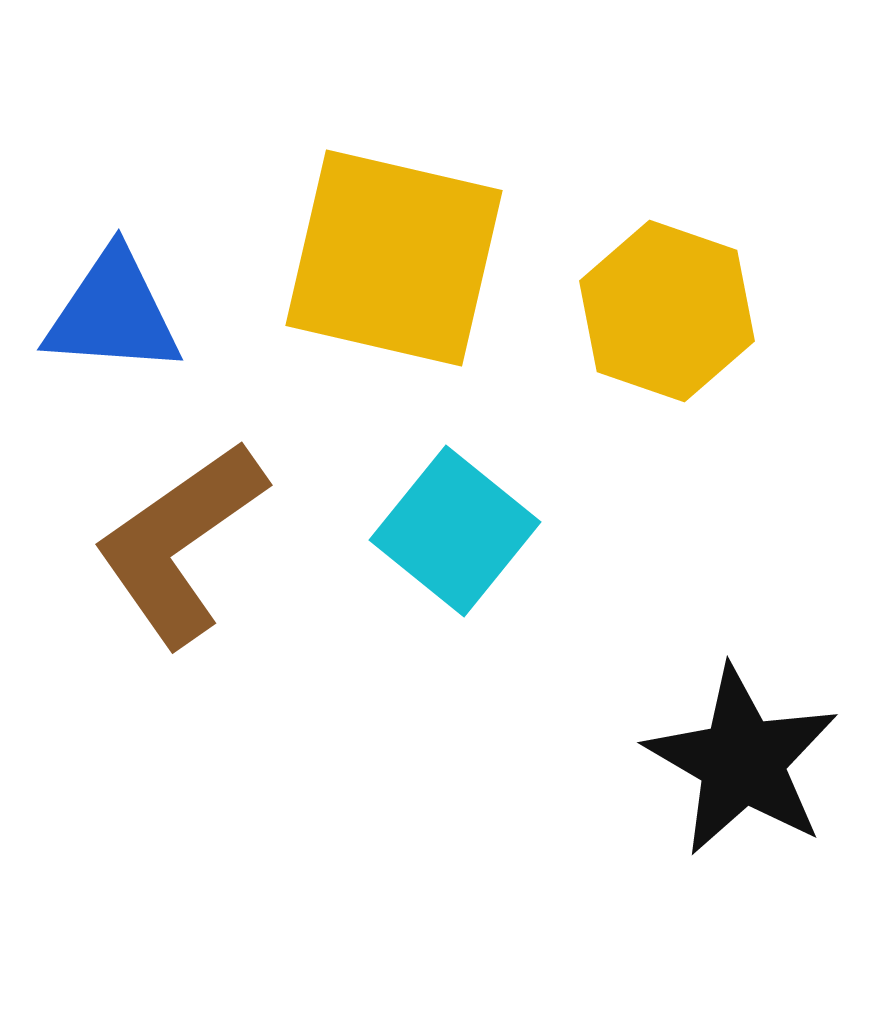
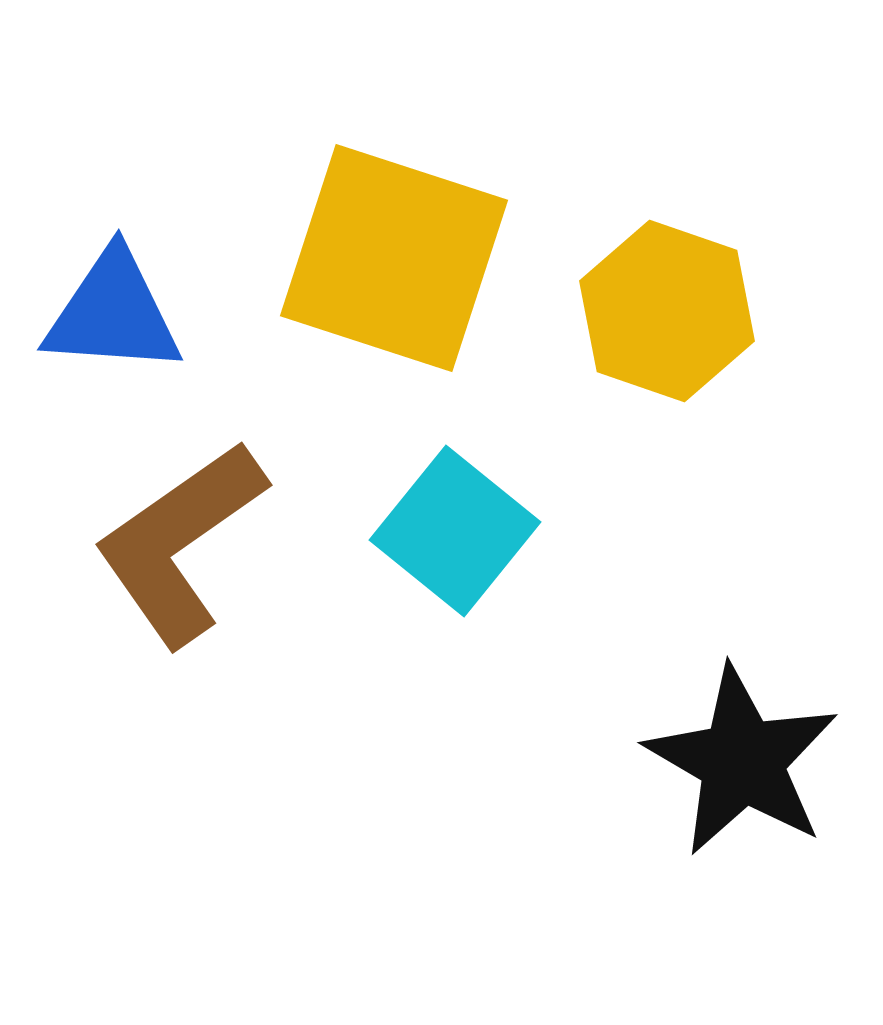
yellow square: rotated 5 degrees clockwise
